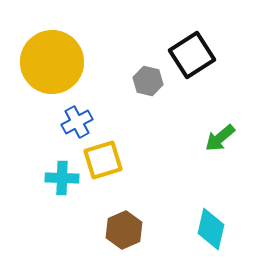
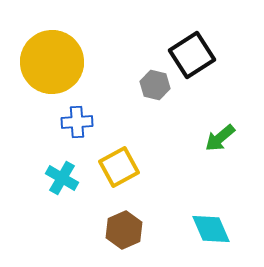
gray hexagon: moved 7 px right, 4 px down
blue cross: rotated 24 degrees clockwise
yellow square: moved 16 px right, 7 px down; rotated 12 degrees counterclockwise
cyan cross: rotated 28 degrees clockwise
cyan diamond: rotated 36 degrees counterclockwise
